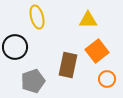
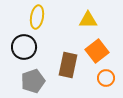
yellow ellipse: rotated 25 degrees clockwise
black circle: moved 9 px right
orange circle: moved 1 px left, 1 px up
